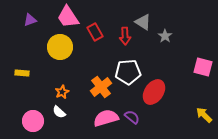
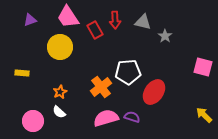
gray triangle: rotated 18 degrees counterclockwise
red rectangle: moved 2 px up
red arrow: moved 10 px left, 16 px up
orange star: moved 2 px left
purple semicircle: rotated 21 degrees counterclockwise
